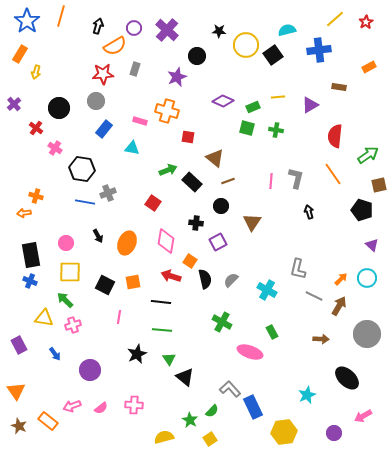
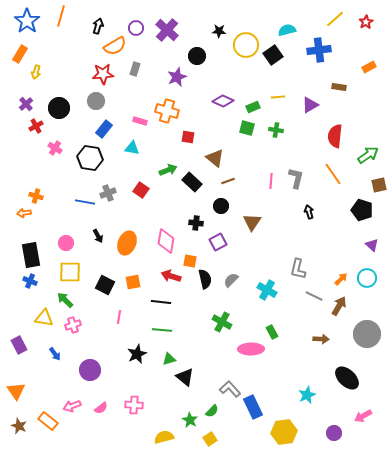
purple circle at (134, 28): moved 2 px right
purple cross at (14, 104): moved 12 px right
red cross at (36, 128): moved 2 px up; rotated 24 degrees clockwise
black hexagon at (82, 169): moved 8 px right, 11 px up
red square at (153, 203): moved 12 px left, 13 px up
orange square at (190, 261): rotated 24 degrees counterclockwise
pink ellipse at (250, 352): moved 1 px right, 3 px up; rotated 20 degrees counterclockwise
green triangle at (169, 359): rotated 48 degrees clockwise
